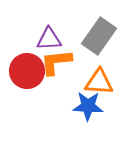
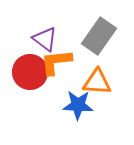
purple triangle: moved 4 px left; rotated 40 degrees clockwise
red circle: moved 3 px right, 1 px down
orange triangle: moved 2 px left
blue star: moved 10 px left, 1 px up
